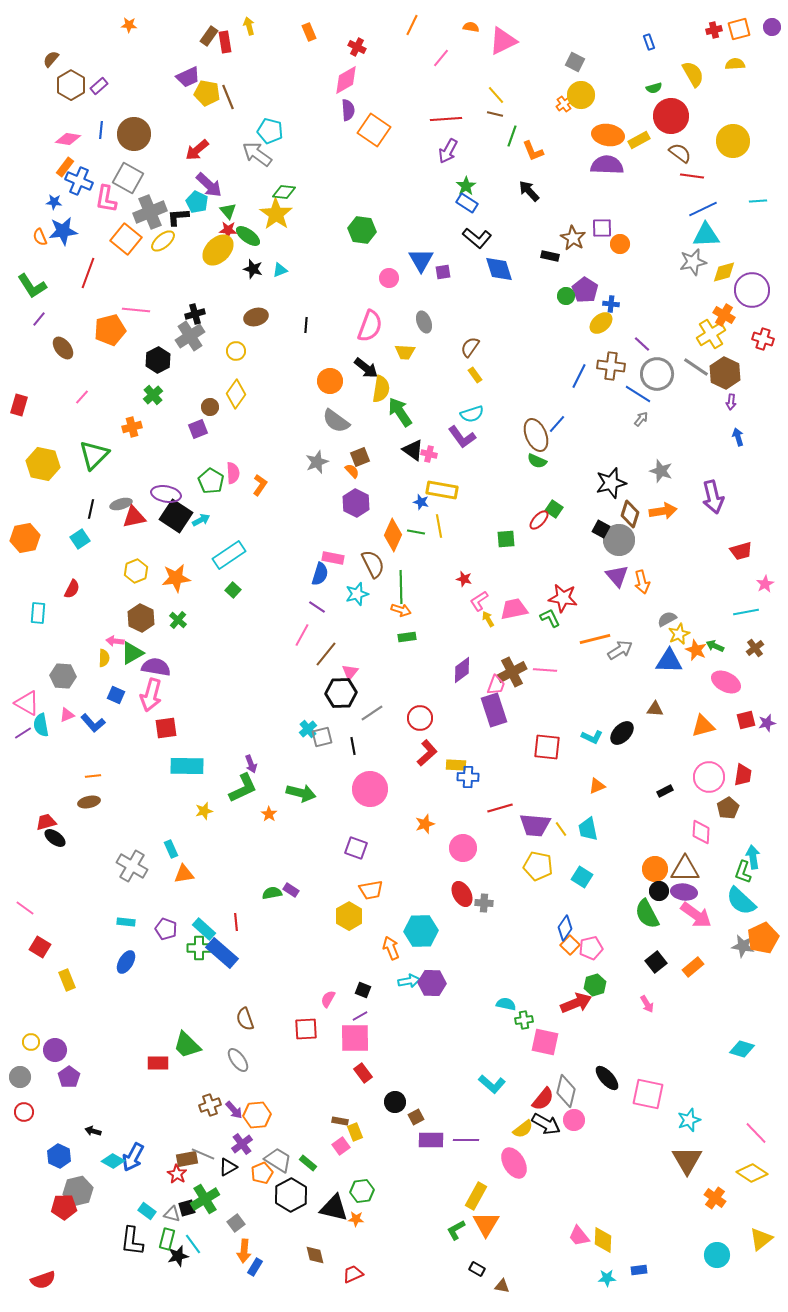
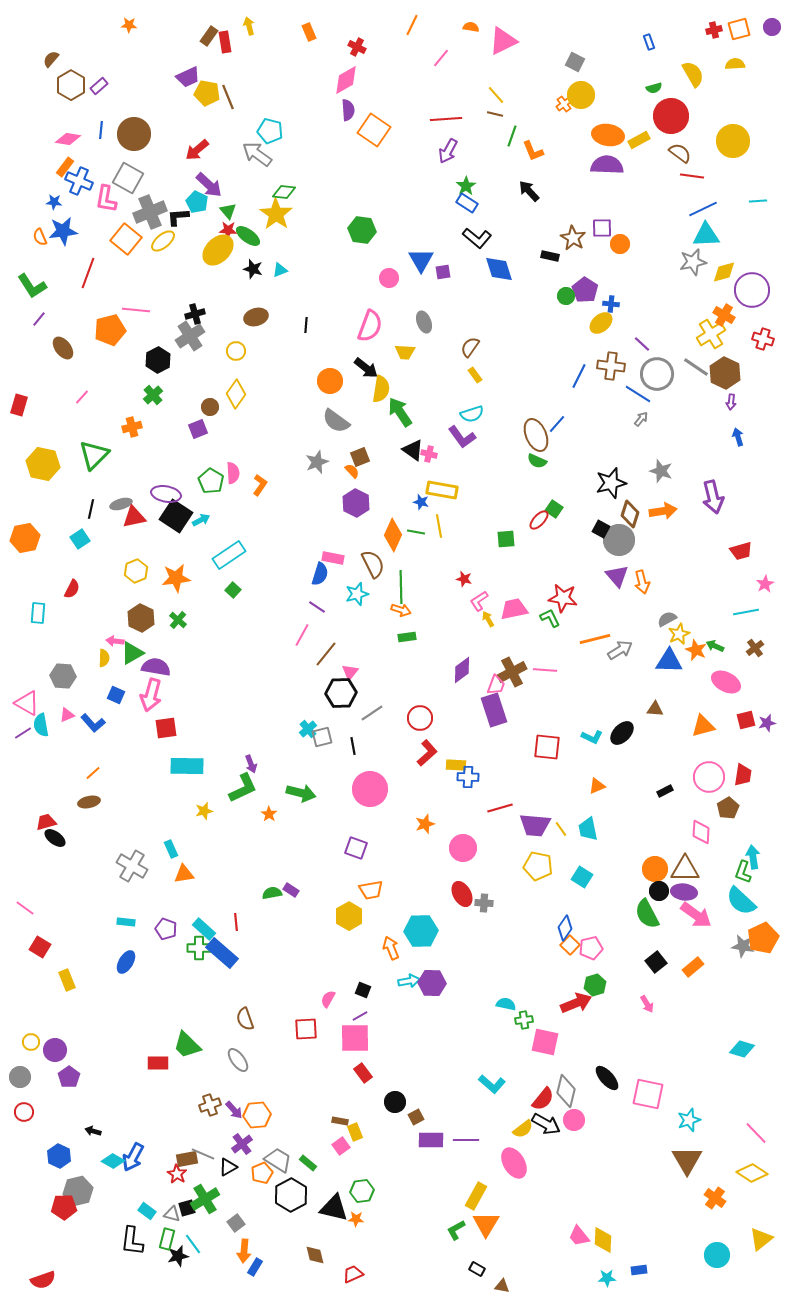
orange line at (93, 776): moved 3 px up; rotated 35 degrees counterclockwise
